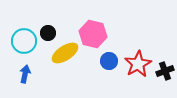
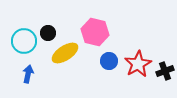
pink hexagon: moved 2 px right, 2 px up
blue arrow: moved 3 px right
